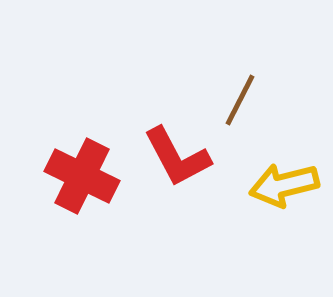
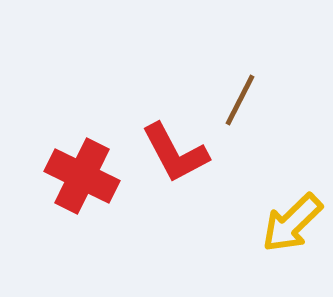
red L-shape: moved 2 px left, 4 px up
yellow arrow: moved 8 px right, 38 px down; rotated 30 degrees counterclockwise
